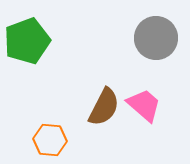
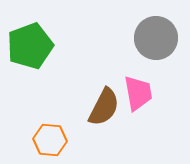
green pentagon: moved 3 px right, 5 px down
pink trapezoid: moved 6 px left, 12 px up; rotated 39 degrees clockwise
